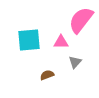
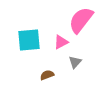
pink triangle: rotated 28 degrees counterclockwise
